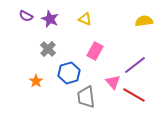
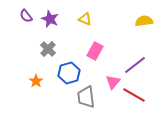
purple semicircle: rotated 24 degrees clockwise
pink triangle: rotated 21 degrees clockwise
